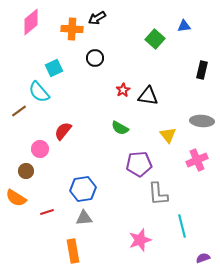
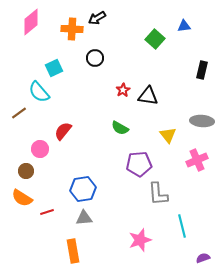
brown line: moved 2 px down
orange semicircle: moved 6 px right
